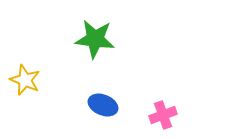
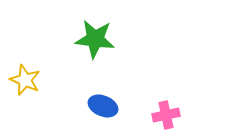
blue ellipse: moved 1 px down
pink cross: moved 3 px right; rotated 8 degrees clockwise
